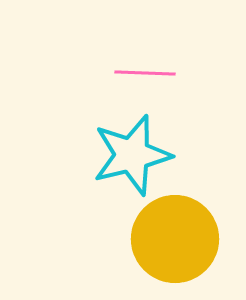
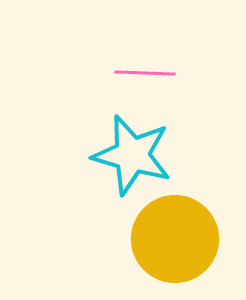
cyan star: rotated 30 degrees clockwise
